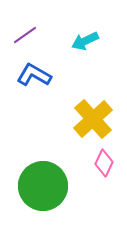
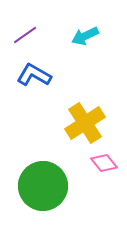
cyan arrow: moved 5 px up
yellow cross: moved 8 px left, 4 px down; rotated 9 degrees clockwise
pink diamond: rotated 64 degrees counterclockwise
